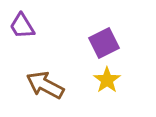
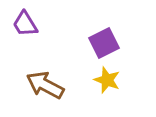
purple trapezoid: moved 3 px right, 2 px up
yellow star: rotated 16 degrees counterclockwise
